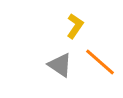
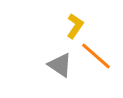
orange line: moved 4 px left, 6 px up
